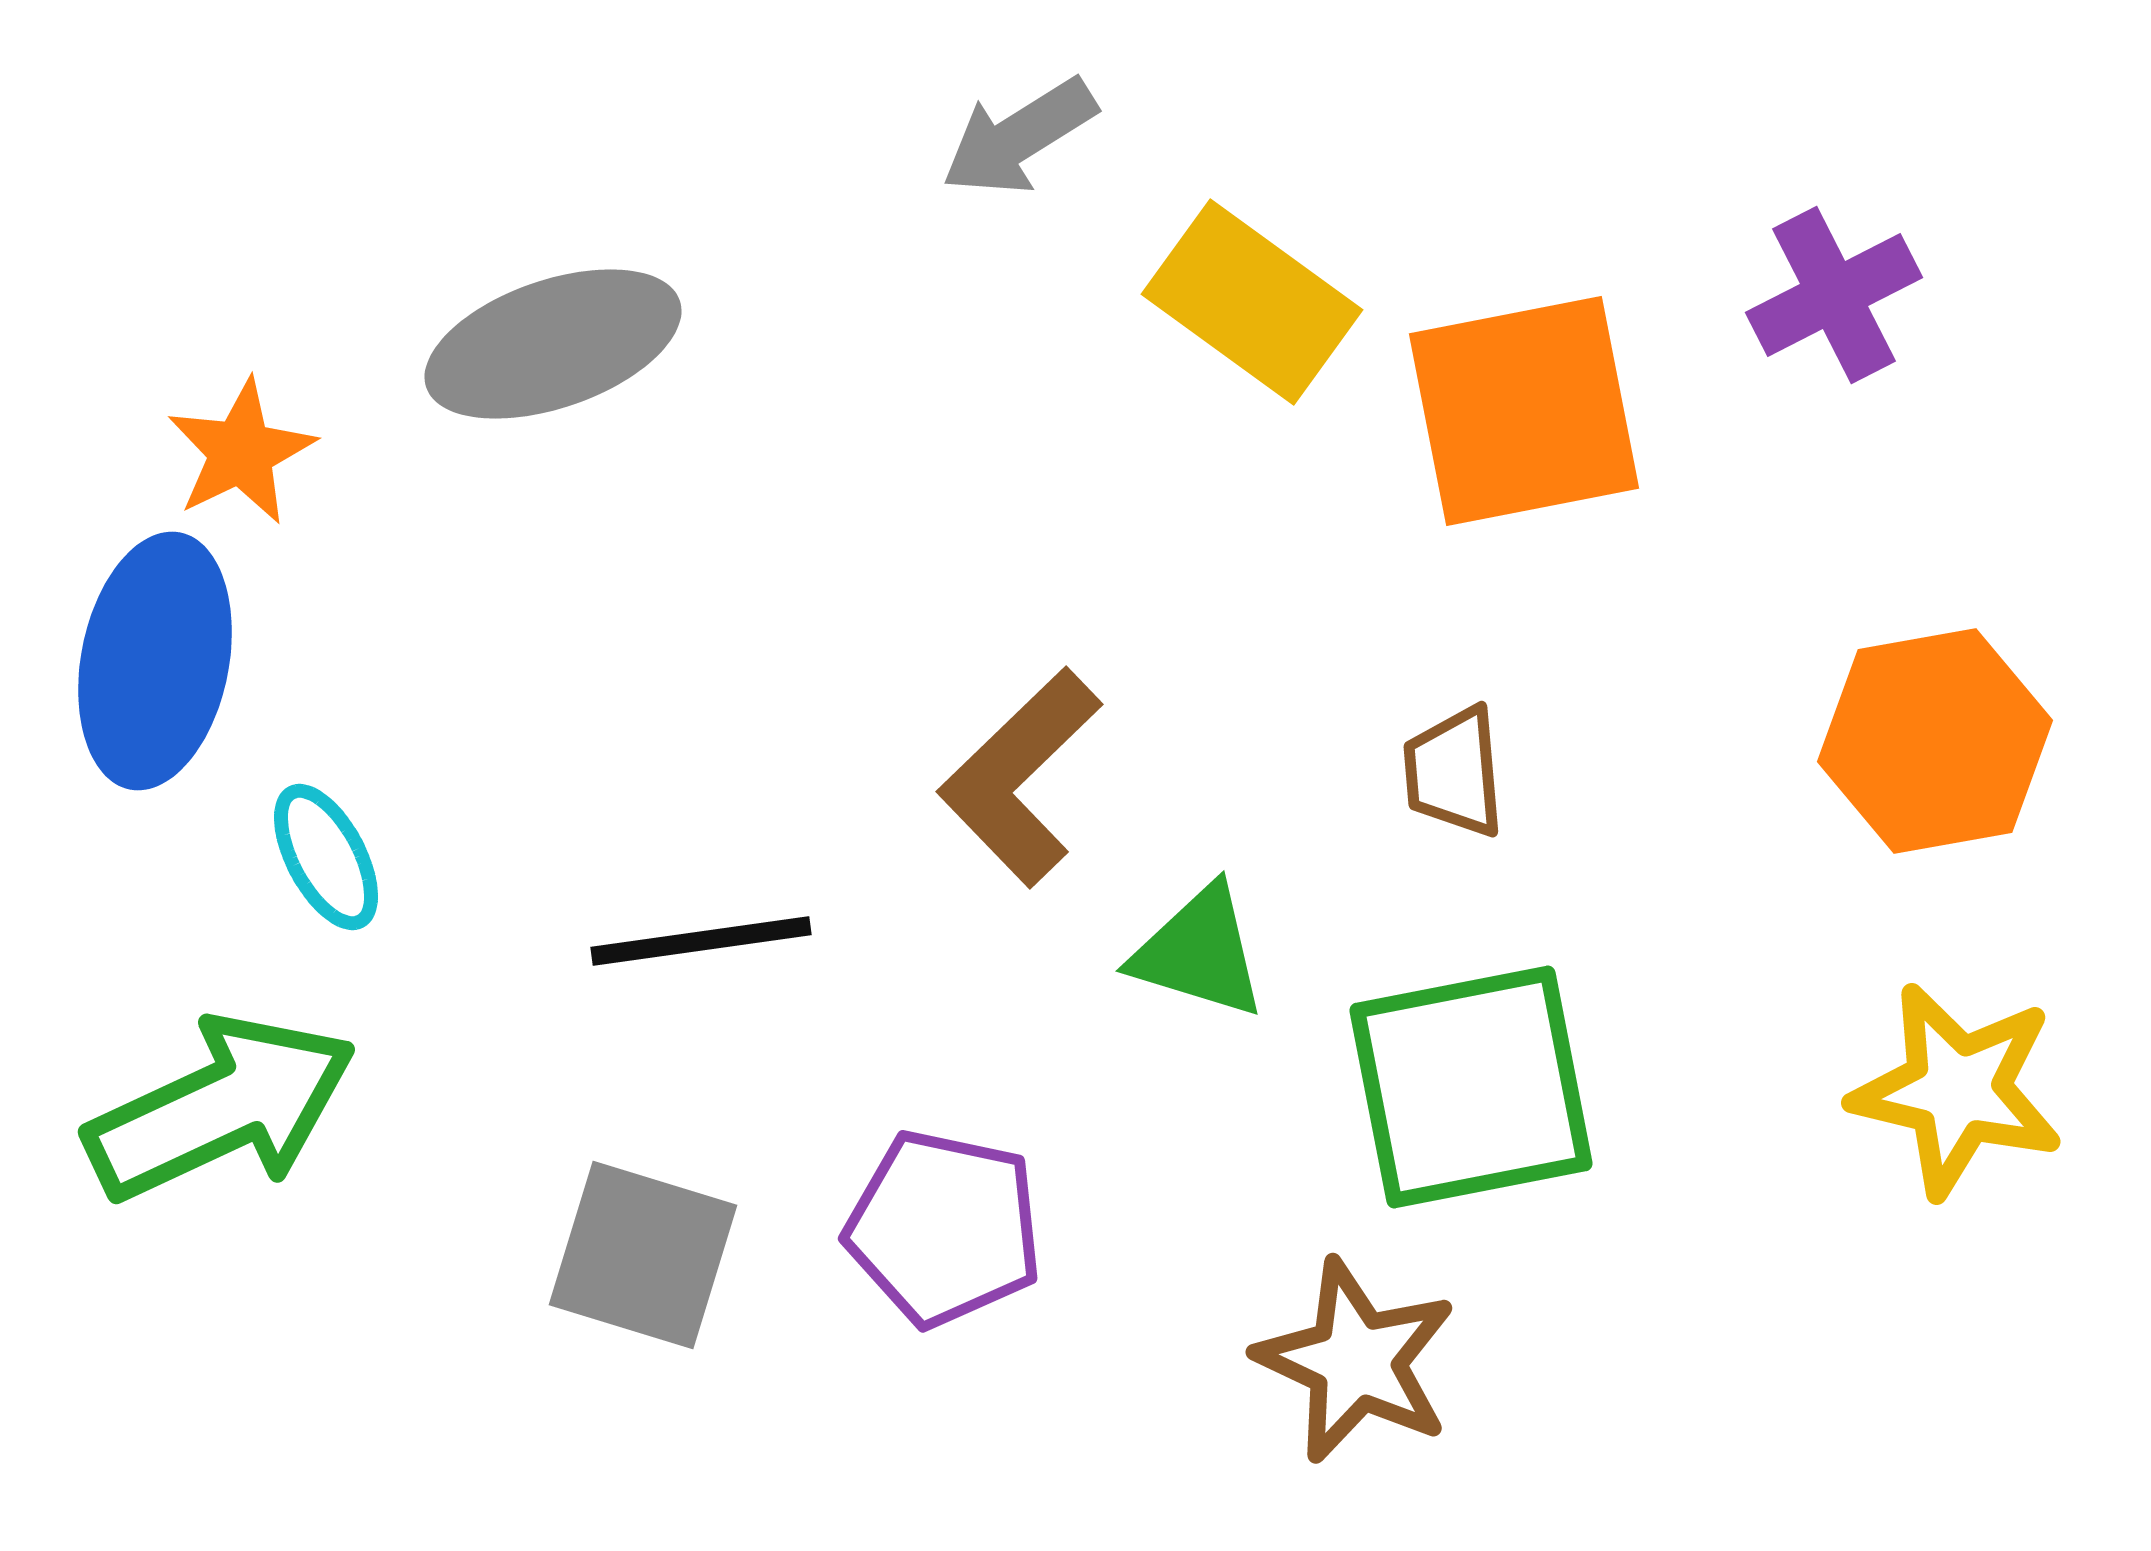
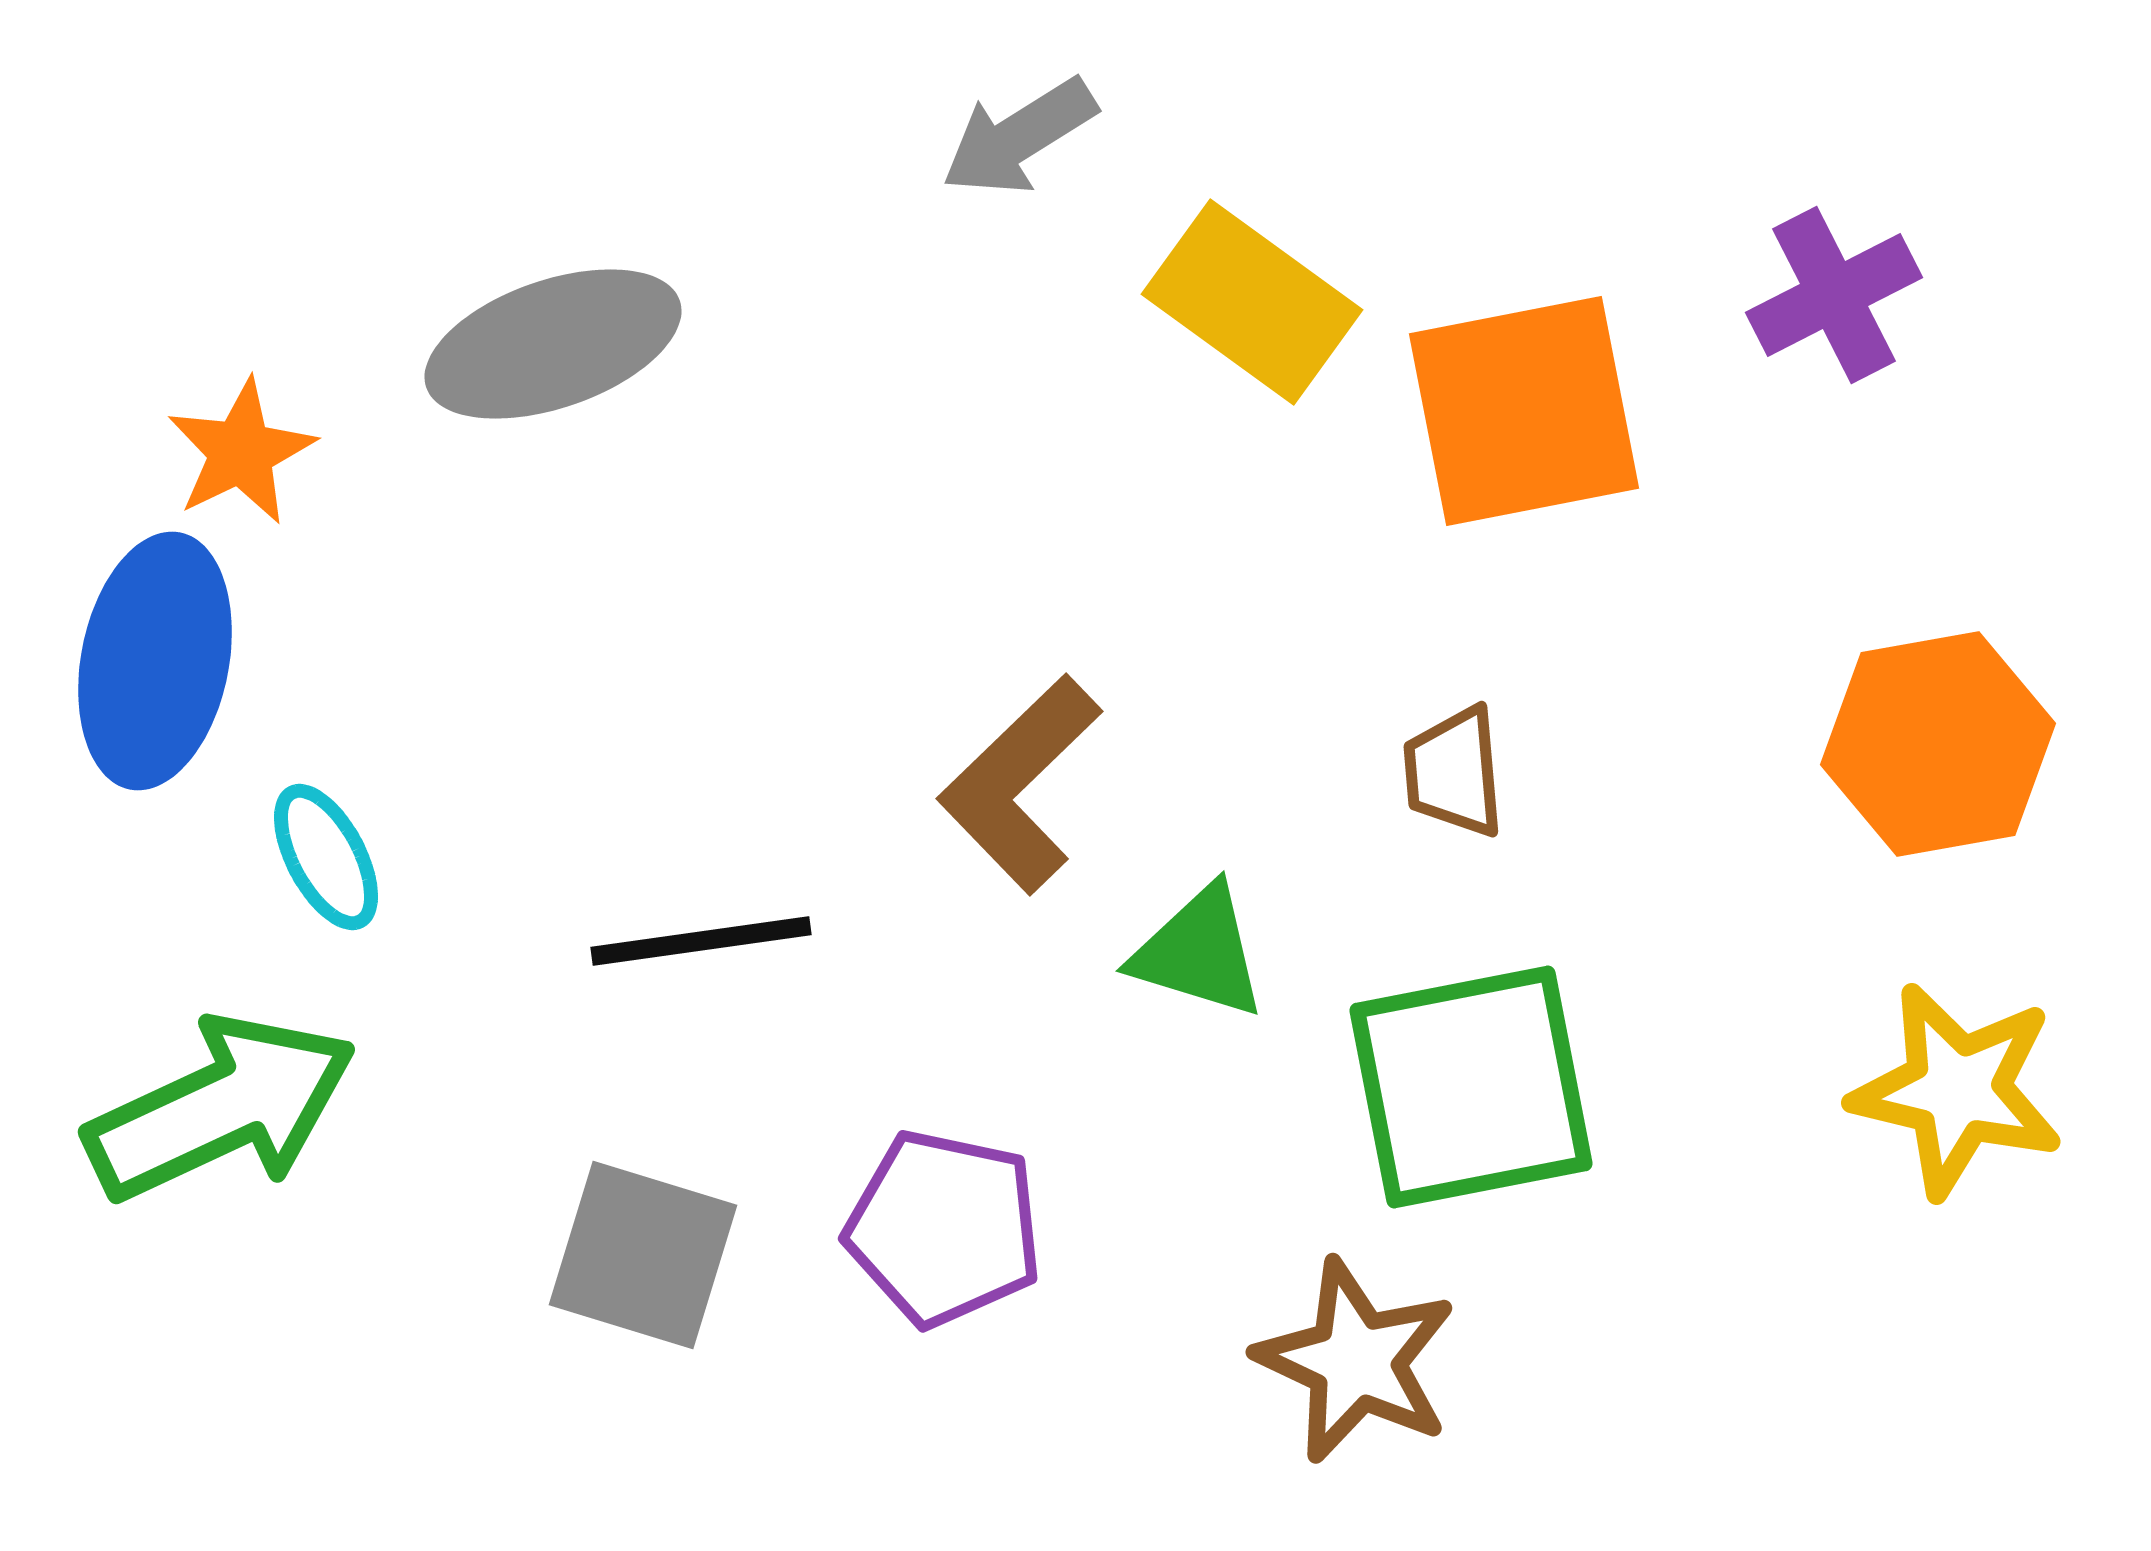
orange hexagon: moved 3 px right, 3 px down
brown L-shape: moved 7 px down
